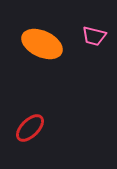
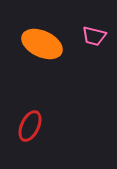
red ellipse: moved 2 px up; rotated 20 degrees counterclockwise
